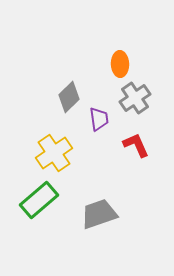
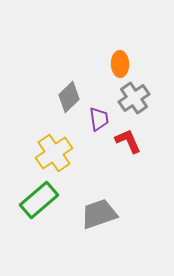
gray cross: moved 1 px left
red L-shape: moved 8 px left, 4 px up
